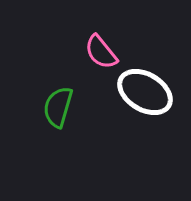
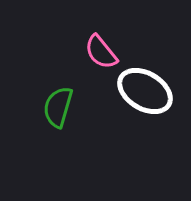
white ellipse: moved 1 px up
